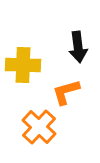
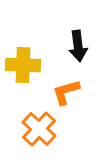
black arrow: moved 1 px up
orange cross: moved 2 px down
